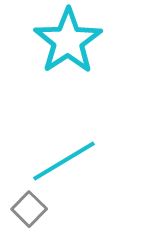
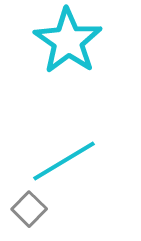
cyan star: rotated 4 degrees counterclockwise
